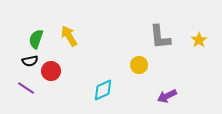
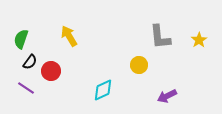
green semicircle: moved 15 px left
black semicircle: moved 1 px down; rotated 42 degrees counterclockwise
